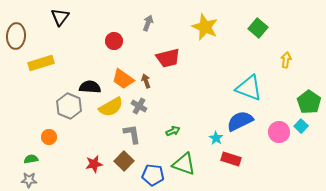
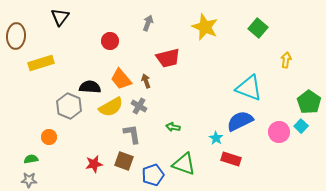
red circle: moved 4 px left
orange trapezoid: moved 2 px left; rotated 15 degrees clockwise
green arrow: moved 4 px up; rotated 144 degrees counterclockwise
brown square: rotated 24 degrees counterclockwise
blue pentagon: rotated 25 degrees counterclockwise
